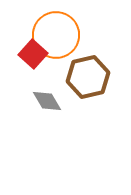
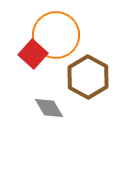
brown hexagon: rotated 18 degrees counterclockwise
gray diamond: moved 2 px right, 7 px down
